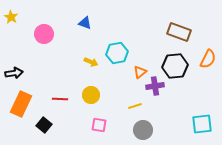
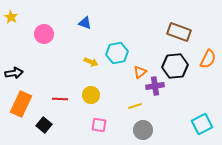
cyan square: rotated 20 degrees counterclockwise
